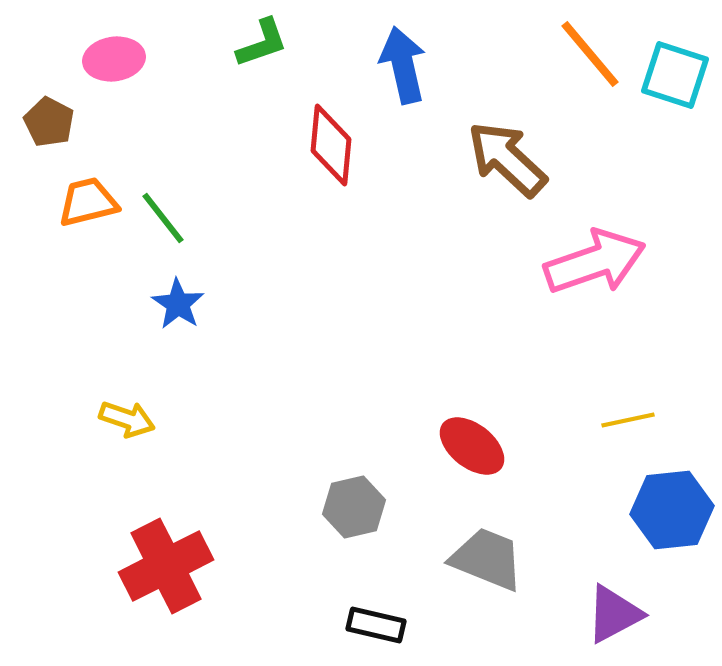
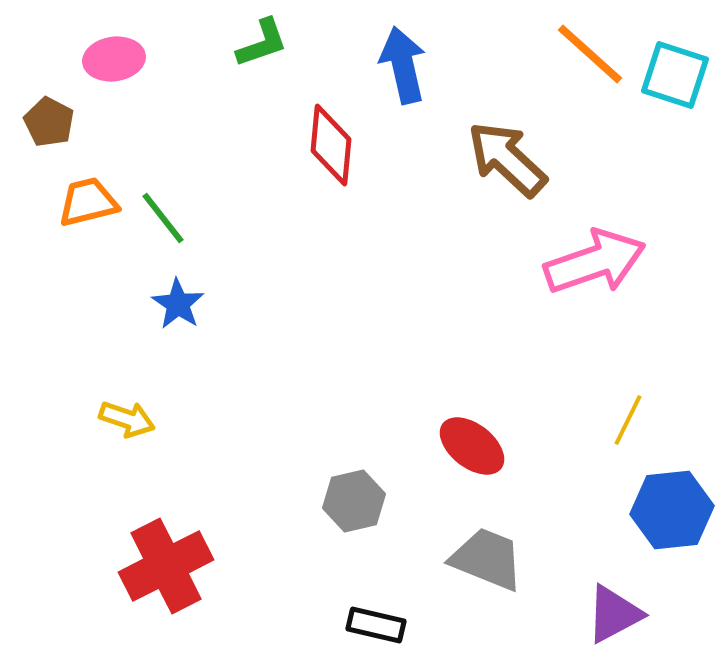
orange line: rotated 8 degrees counterclockwise
yellow line: rotated 52 degrees counterclockwise
gray hexagon: moved 6 px up
